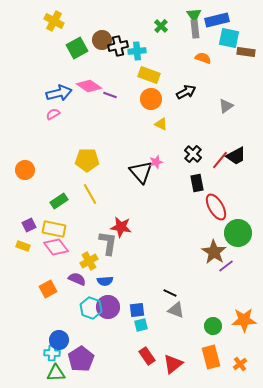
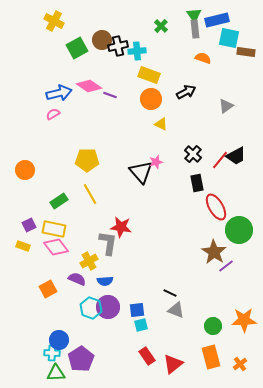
green circle at (238, 233): moved 1 px right, 3 px up
